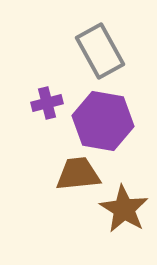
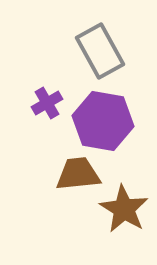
purple cross: rotated 16 degrees counterclockwise
